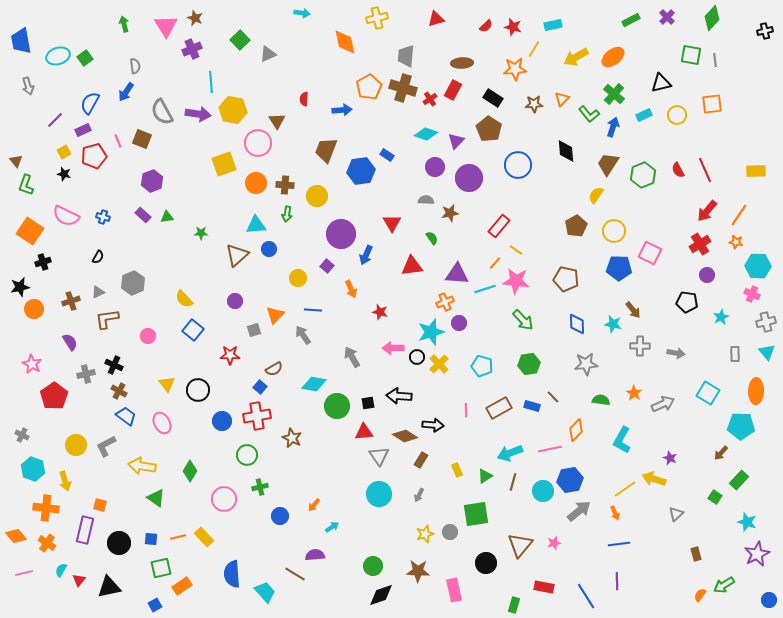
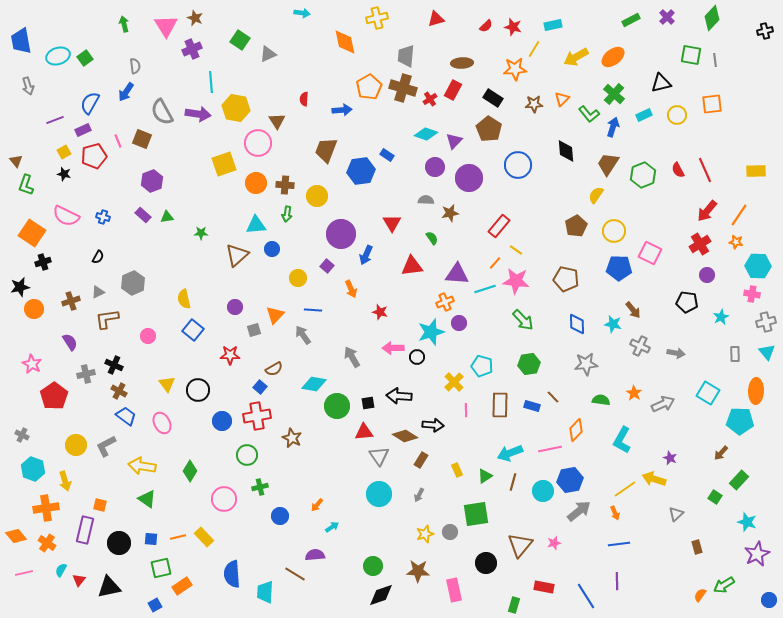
green square at (240, 40): rotated 12 degrees counterclockwise
yellow hexagon at (233, 110): moved 3 px right, 2 px up
purple line at (55, 120): rotated 24 degrees clockwise
purple triangle at (456, 141): moved 2 px left
orange square at (30, 231): moved 2 px right, 2 px down
blue circle at (269, 249): moved 3 px right
pink cross at (752, 294): rotated 14 degrees counterclockwise
yellow semicircle at (184, 299): rotated 30 degrees clockwise
purple circle at (235, 301): moved 6 px down
gray cross at (640, 346): rotated 24 degrees clockwise
yellow cross at (439, 364): moved 15 px right, 18 px down
brown rectangle at (499, 408): moved 1 px right, 3 px up; rotated 60 degrees counterclockwise
cyan pentagon at (741, 426): moved 1 px left, 5 px up
green triangle at (156, 498): moved 9 px left, 1 px down
orange arrow at (314, 505): moved 3 px right
orange cross at (46, 508): rotated 15 degrees counterclockwise
brown rectangle at (696, 554): moved 1 px right, 7 px up
cyan trapezoid at (265, 592): rotated 135 degrees counterclockwise
